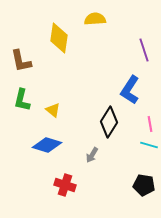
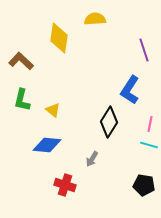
brown L-shape: rotated 145 degrees clockwise
pink line: rotated 21 degrees clockwise
blue diamond: rotated 12 degrees counterclockwise
gray arrow: moved 4 px down
